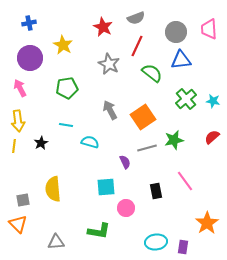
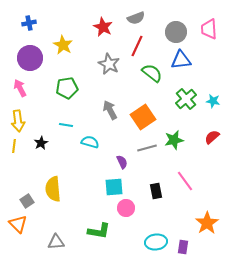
purple semicircle: moved 3 px left
cyan square: moved 8 px right
gray square: moved 4 px right, 1 px down; rotated 24 degrees counterclockwise
